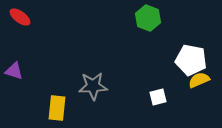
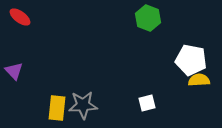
purple triangle: rotated 30 degrees clockwise
yellow semicircle: rotated 20 degrees clockwise
gray star: moved 10 px left, 19 px down
white square: moved 11 px left, 6 px down
